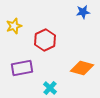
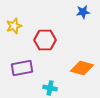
red hexagon: rotated 25 degrees clockwise
cyan cross: rotated 32 degrees counterclockwise
